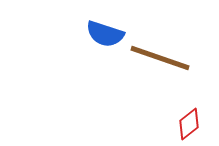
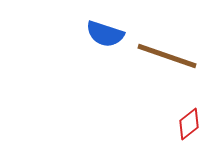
brown line: moved 7 px right, 2 px up
